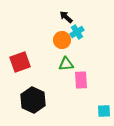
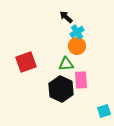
orange circle: moved 15 px right, 6 px down
red square: moved 6 px right
black hexagon: moved 28 px right, 11 px up
cyan square: rotated 16 degrees counterclockwise
